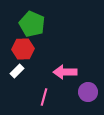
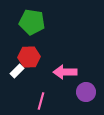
green pentagon: moved 2 px up; rotated 15 degrees counterclockwise
red hexagon: moved 6 px right, 8 px down
purple circle: moved 2 px left
pink line: moved 3 px left, 4 px down
